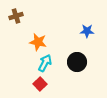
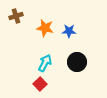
blue star: moved 18 px left
orange star: moved 7 px right, 14 px up
